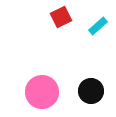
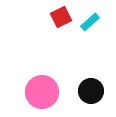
cyan rectangle: moved 8 px left, 4 px up
